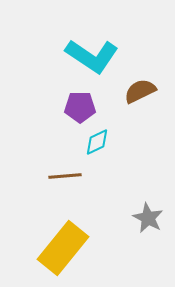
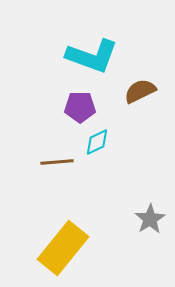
cyan L-shape: rotated 14 degrees counterclockwise
brown line: moved 8 px left, 14 px up
gray star: moved 2 px right, 1 px down; rotated 12 degrees clockwise
